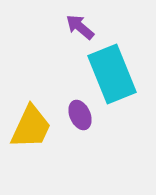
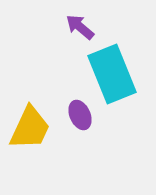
yellow trapezoid: moved 1 px left, 1 px down
